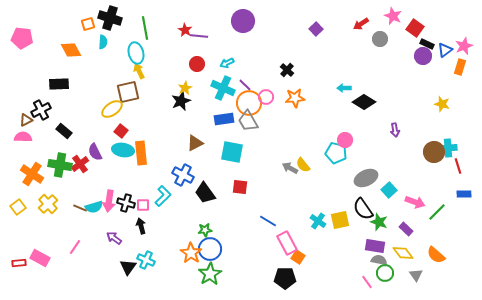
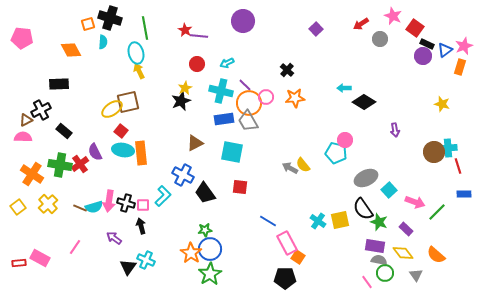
cyan cross at (223, 88): moved 2 px left, 3 px down; rotated 10 degrees counterclockwise
brown square at (128, 92): moved 10 px down
